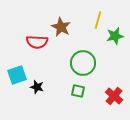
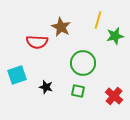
black star: moved 9 px right
